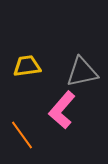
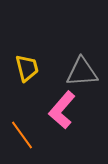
yellow trapezoid: moved 2 px down; rotated 84 degrees clockwise
gray triangle: rotated 8 degrees clockwise
